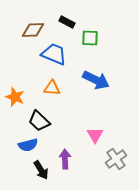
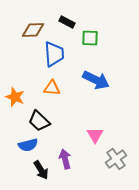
blue trapezoid: rotated 64 degrees clockwise
purple arrow: rotated 12 degrees counterclockwise
